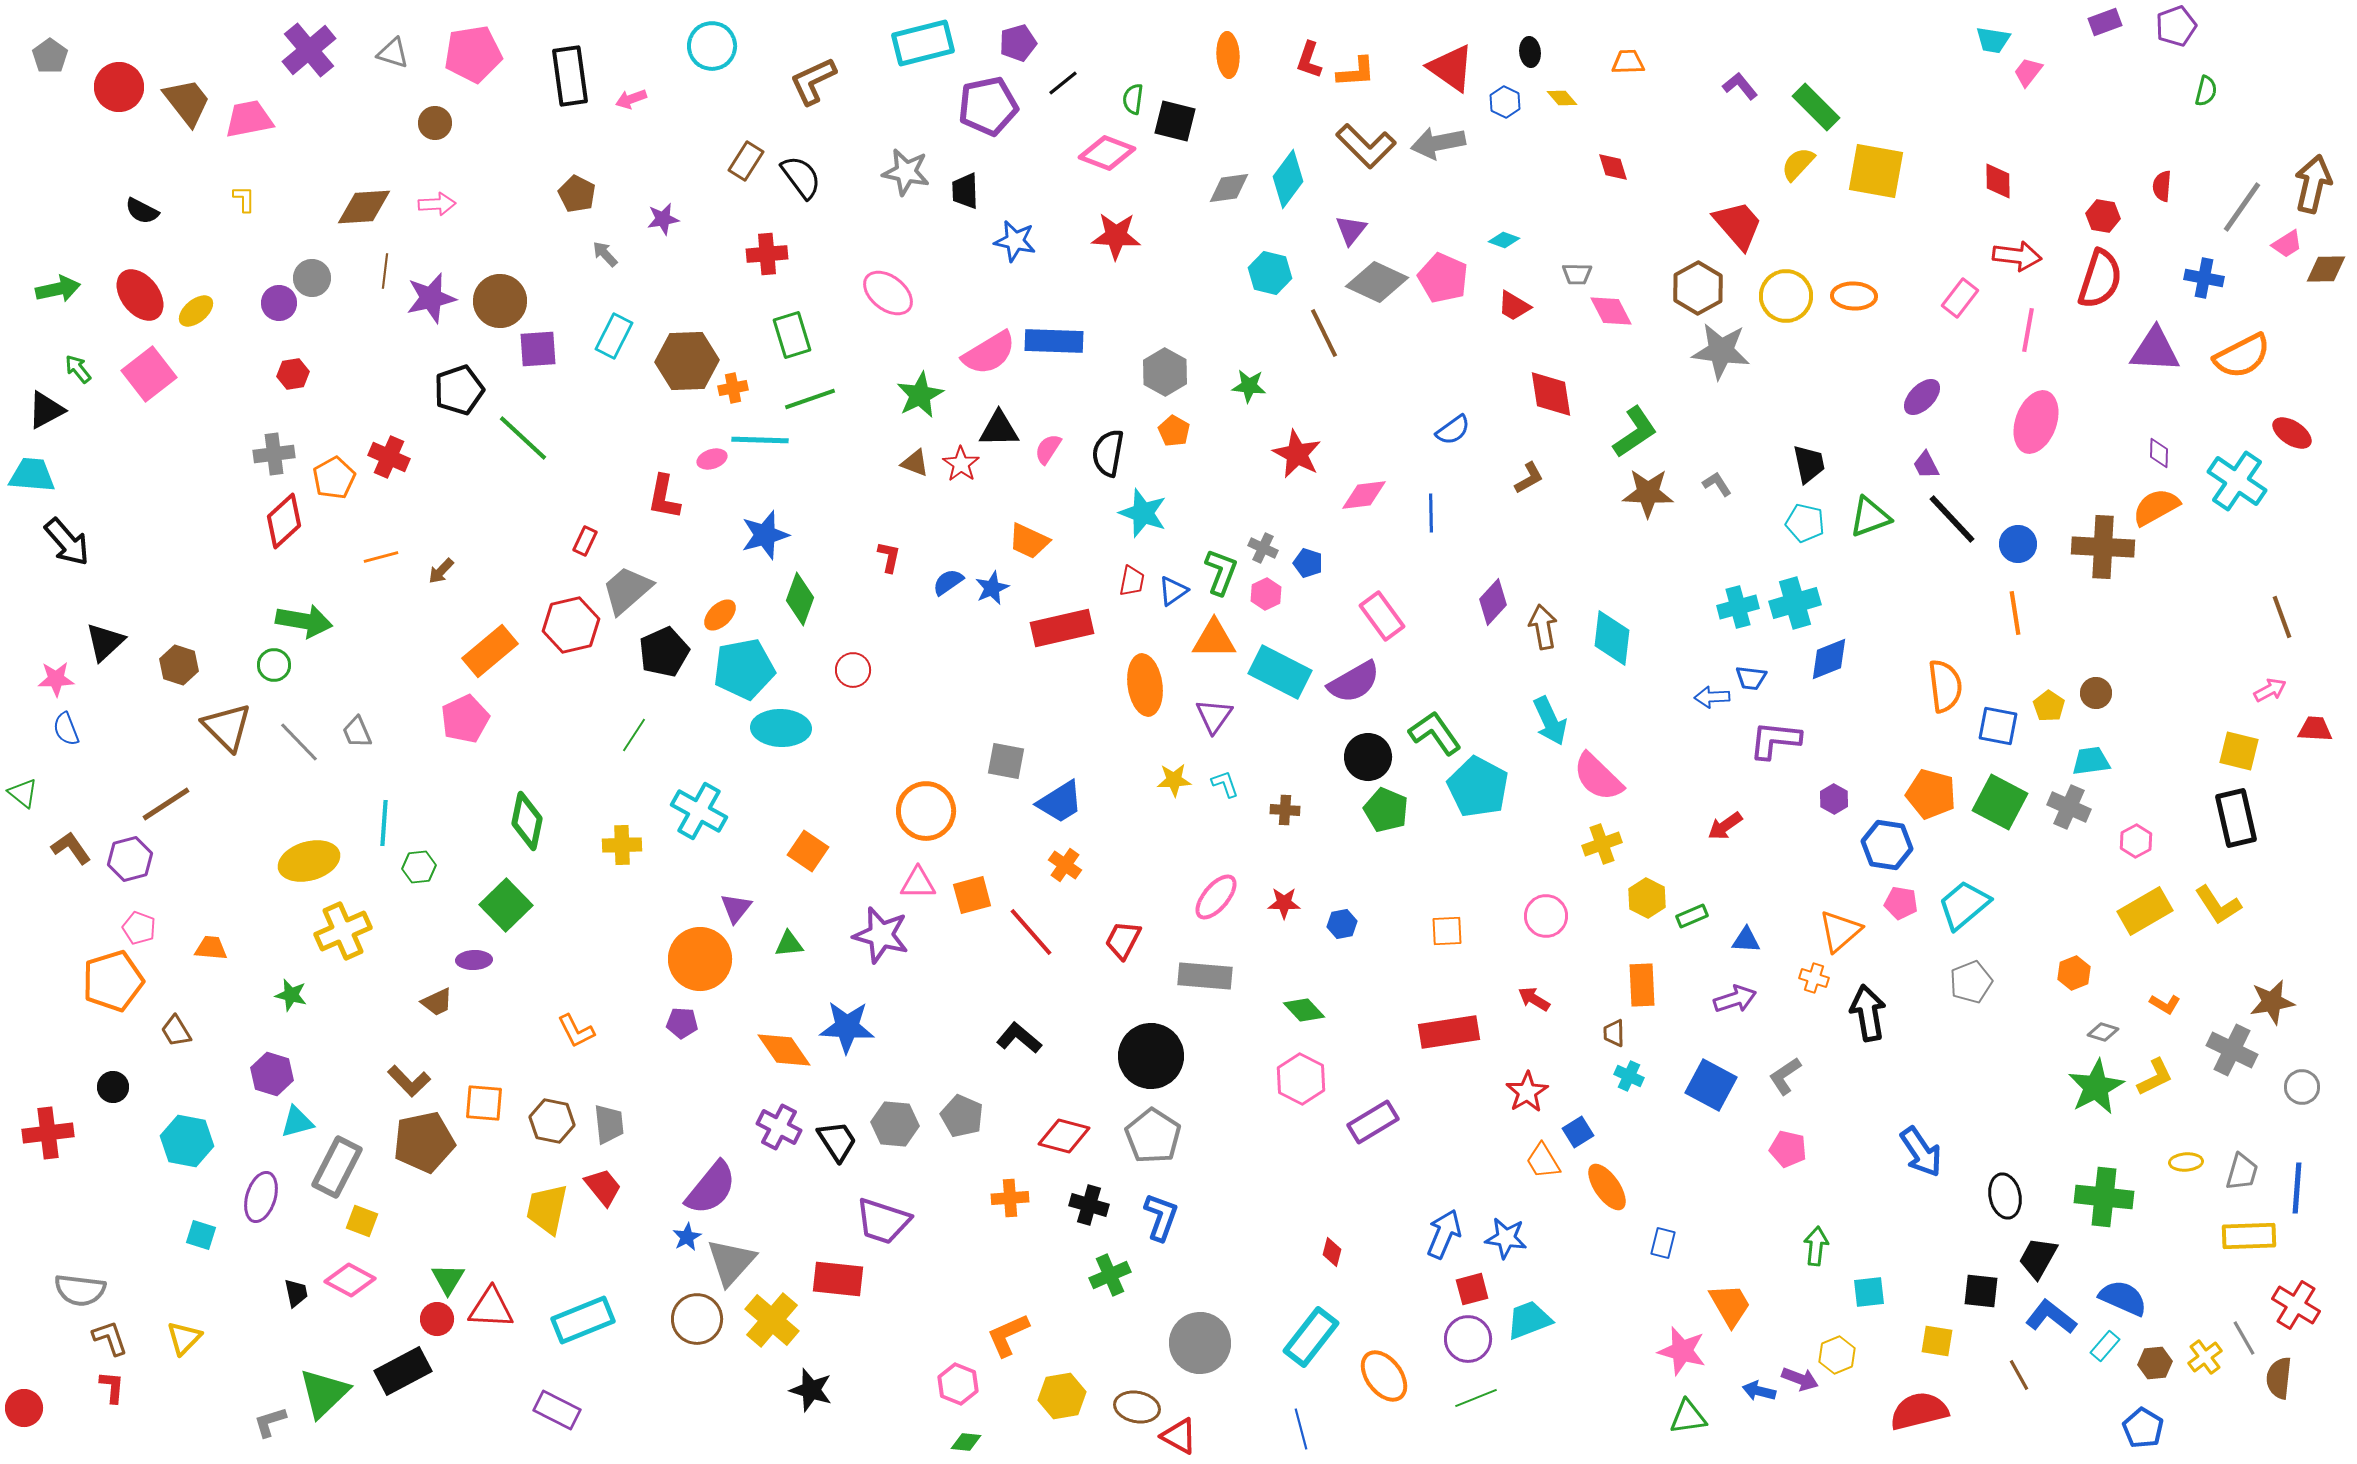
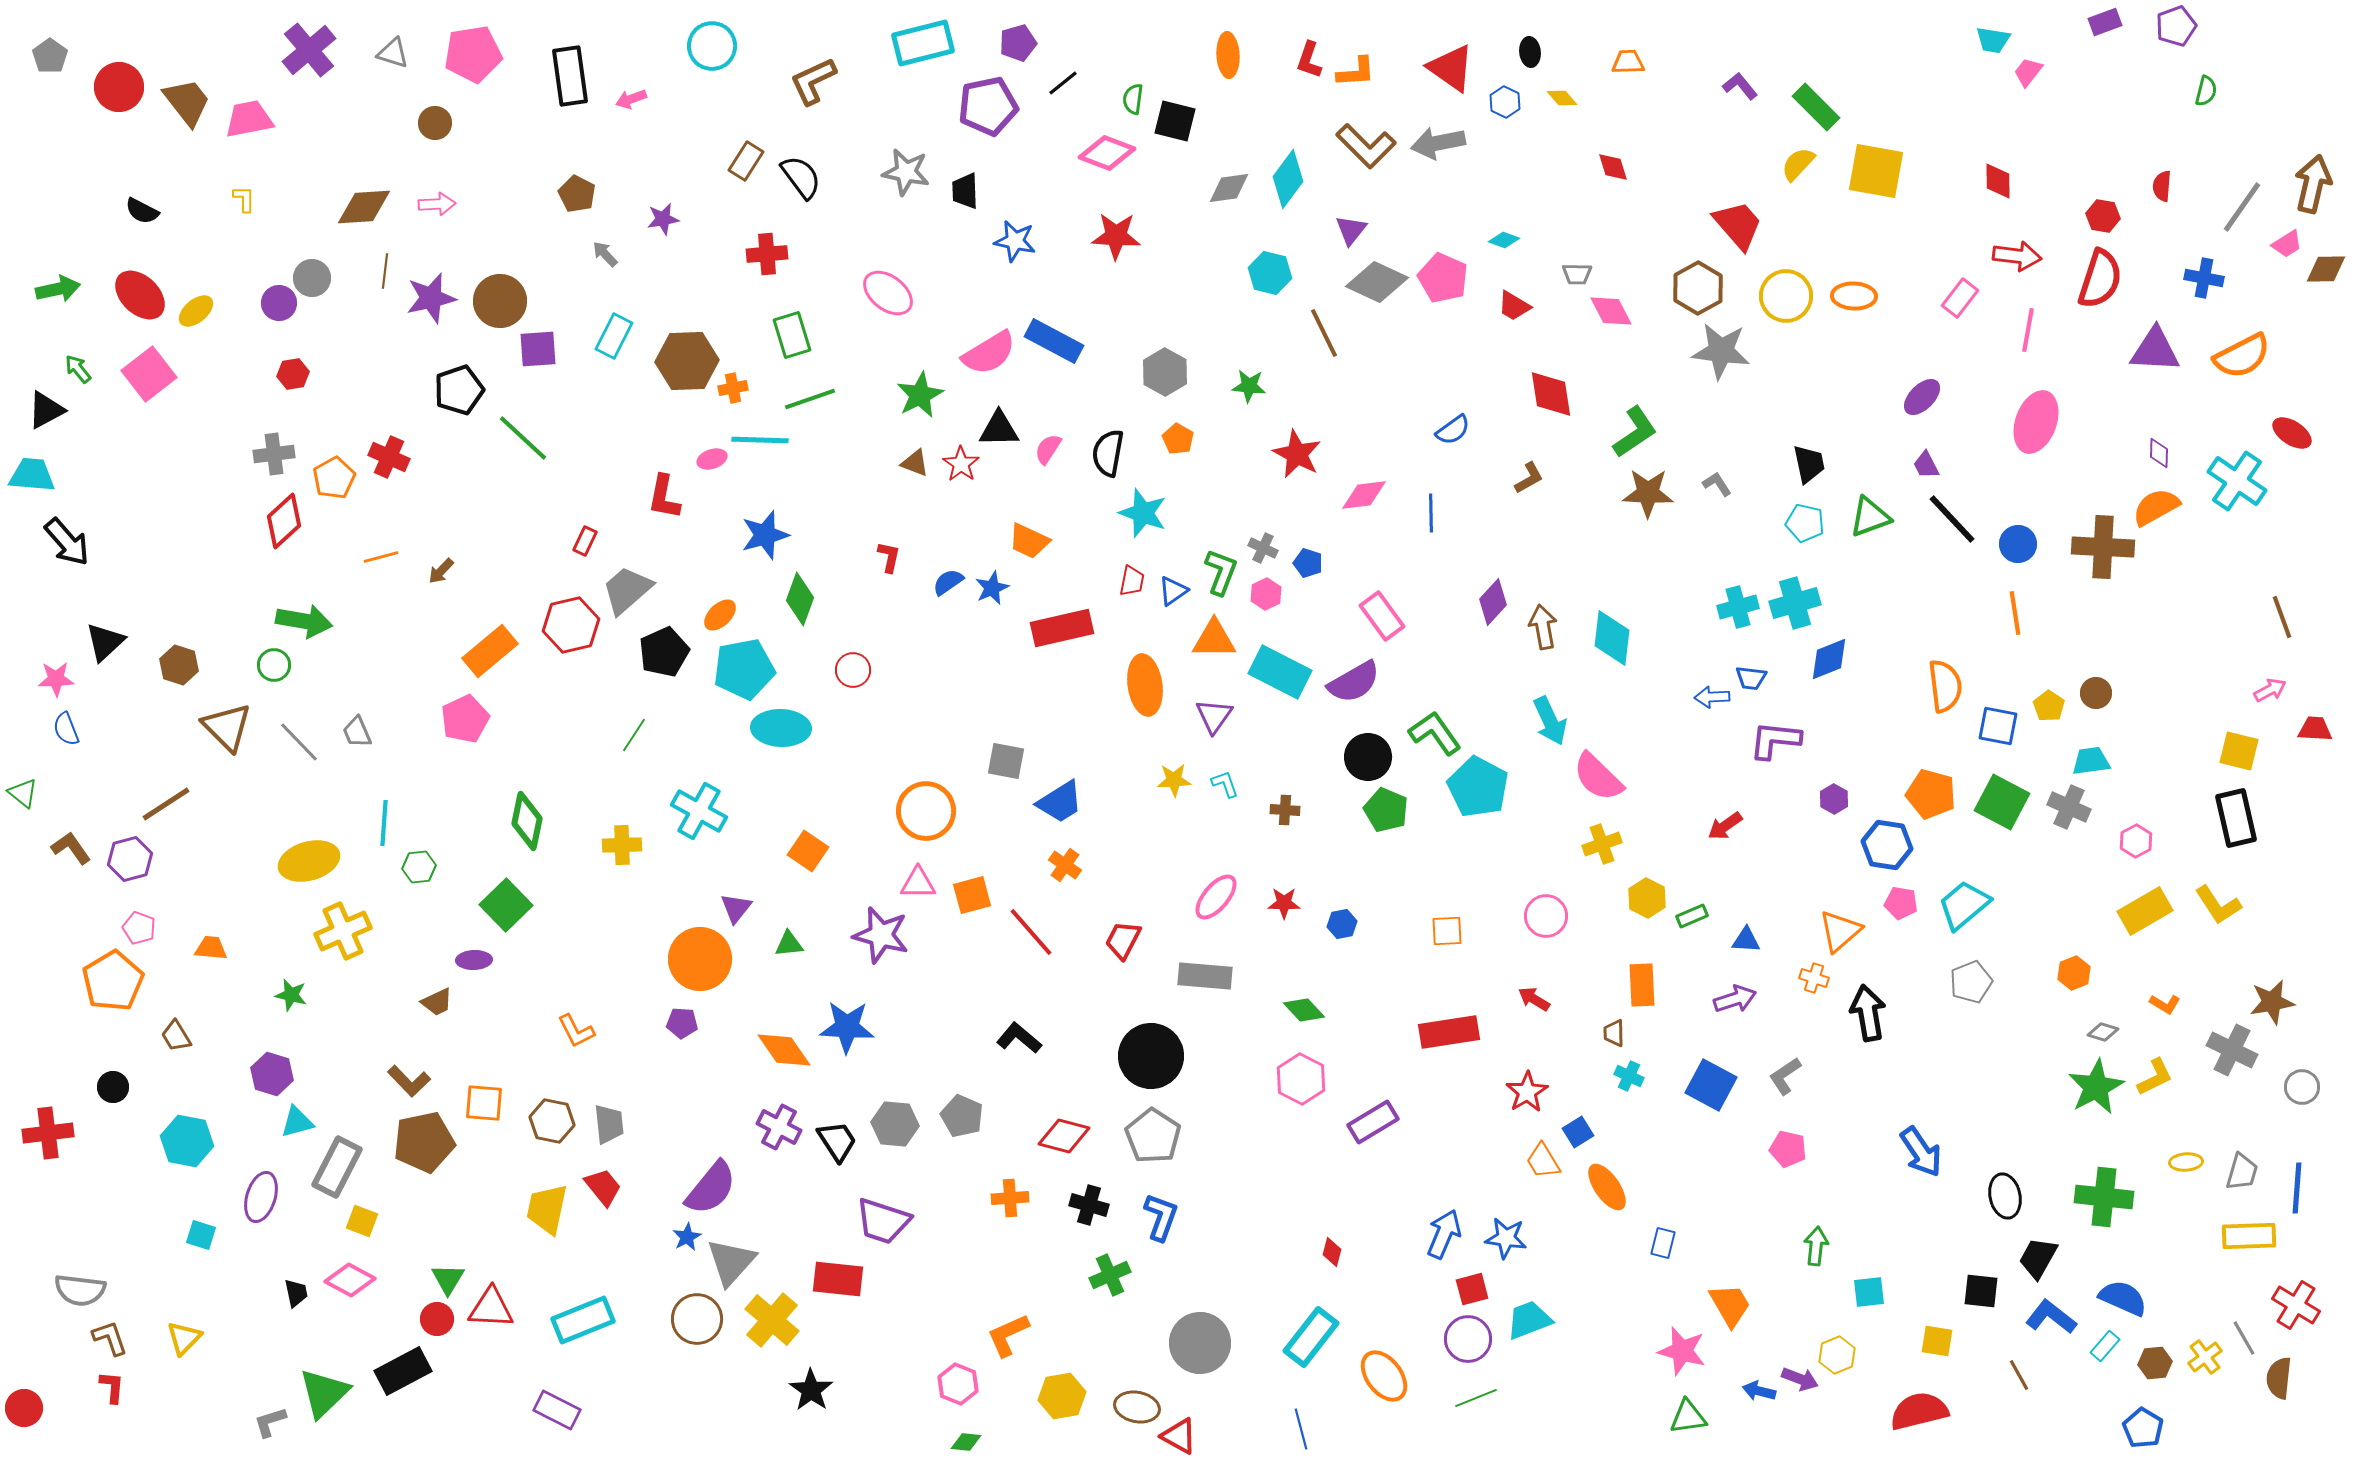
red ellipse at (140, 295): rotated 8 degrees counterclockwise
blue rectangle at (1054, 341): rotated 26 degrees clockwise
orange pentagon at (1174, 431): moved 4 px right, 8 px down
green square at (2000, 802): moved 2 px right
orange pentagon at (113, 981): rotated 14 degrees counterclockwise
brown trapezoid at (176, 1031): moved 5 px down
black star at (811, 1390): rotated 18 degrees clockwise
